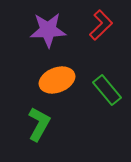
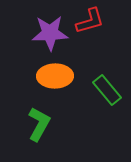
red L-shape: moved 11 px left, 4 px up; rotated 28 degrees clockwise
purple star: moved 2 px right, 3 px down
orange ellipse: moved 2 px left, 4 px up; rotated 20 degrees clockwise
